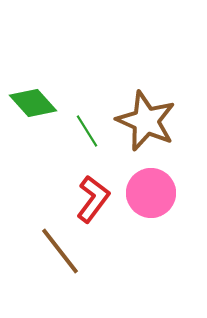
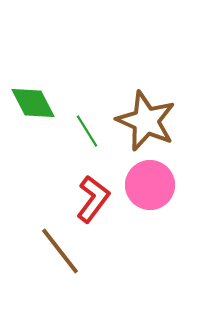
green diamond: rotated 15 degrees clockwise
pink circle: moved 1 px left, 8 px up
